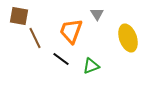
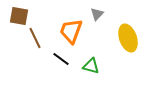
gray triangle: rotated 16 degrees clockwise
green triangle: rotated 36 degrees clockwise
